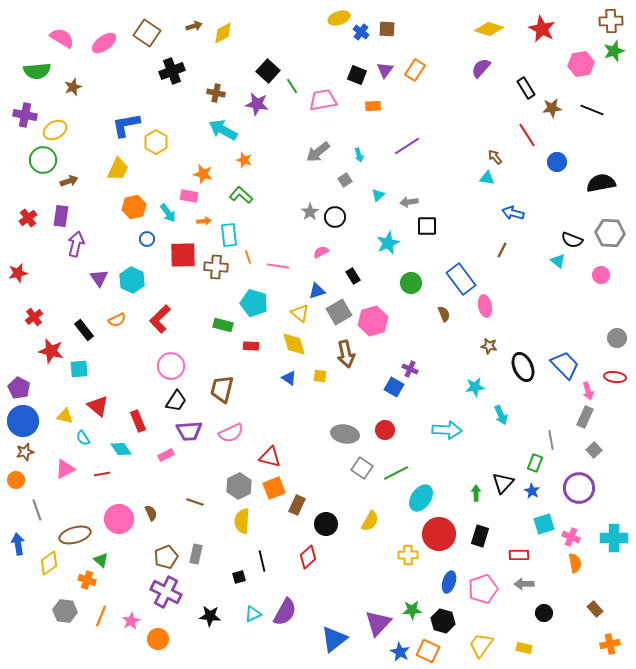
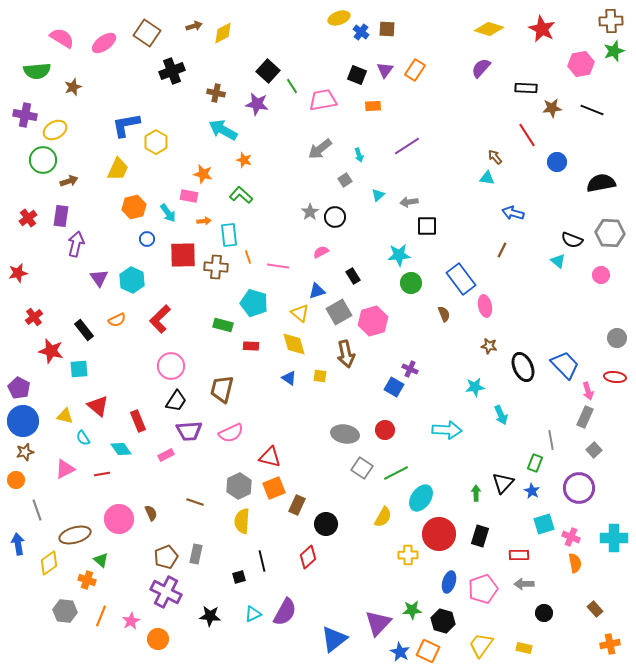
black rectangle at (526, 88): rotated 55 degrees counterclockwise
gray arrow at (318, 152): moved 2 px right, 3 px up
cyan star at (388, 243): moved 11 px right, 12 px down; rotated 20 degrees clockwise
yellow semicircle at (370, 521): moved 13 px right, 4 px up
